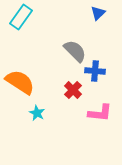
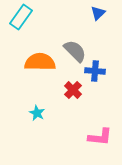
orange semicircle: moved 20 px right, 20 px up; rotated 32 degrees counterclockwise
pink L-shape: moved 24 px down
